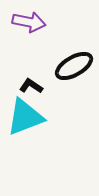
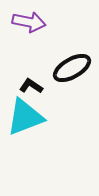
black ellipse: moved 2 px left, 2 px down
